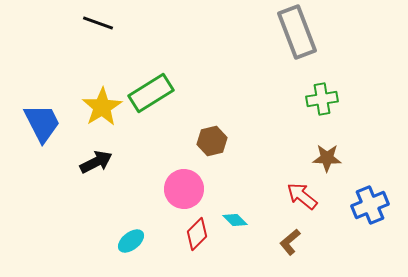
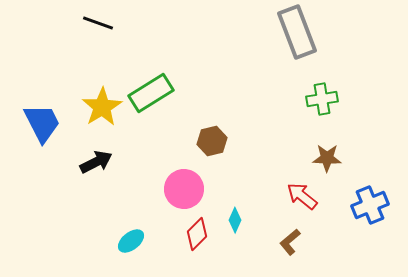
cyan diamond: rotated 70 degrees clockwise
